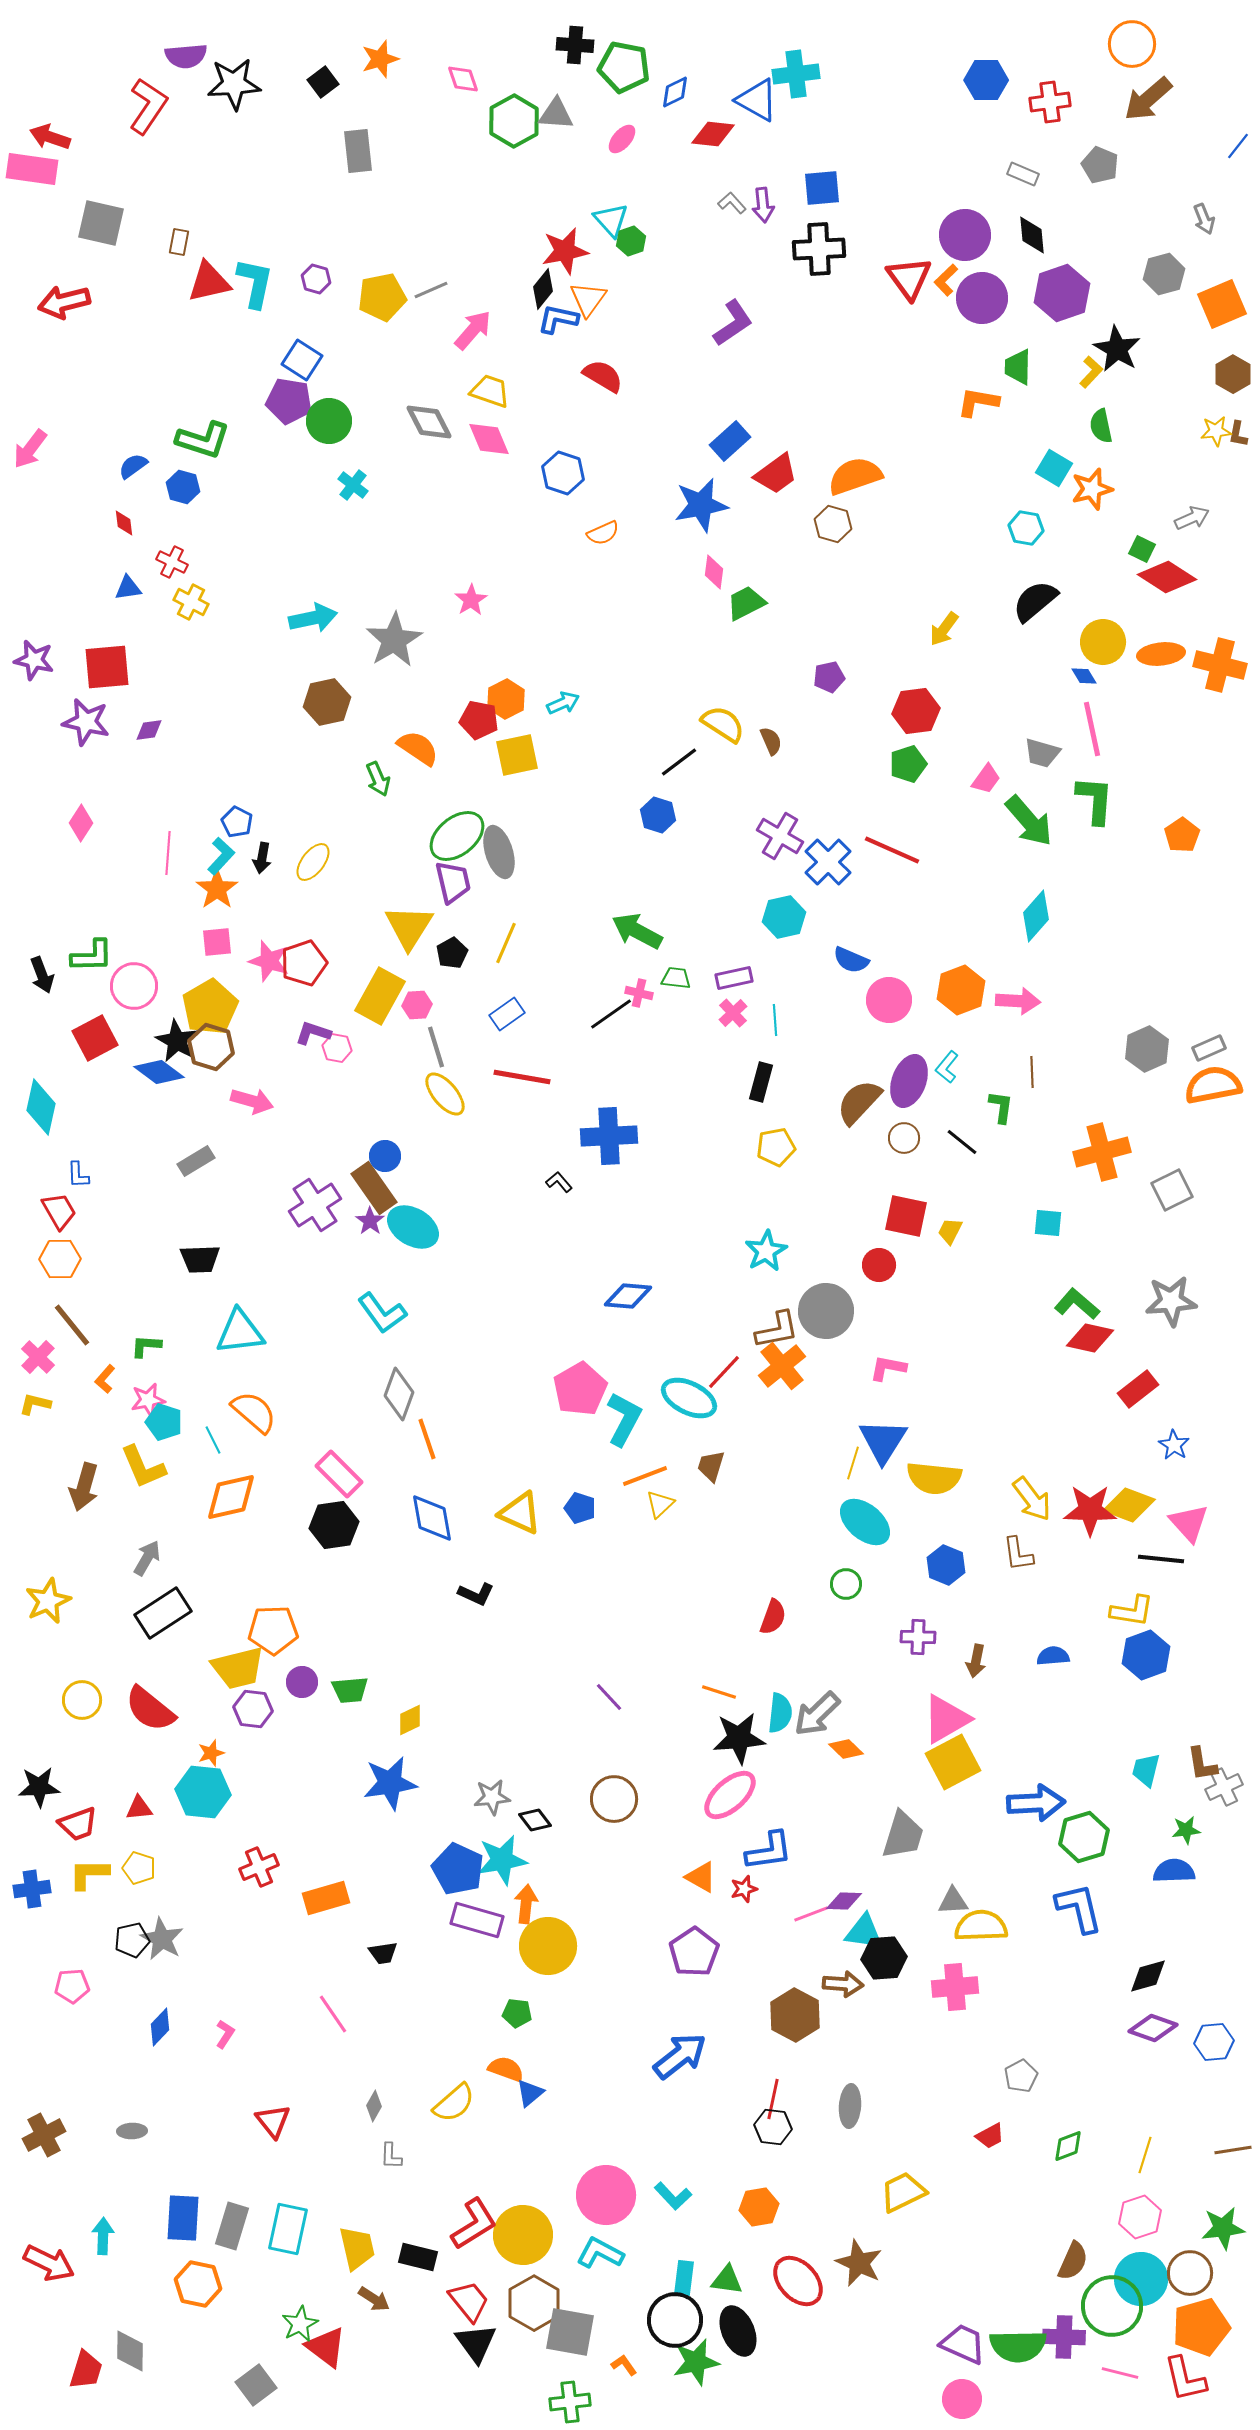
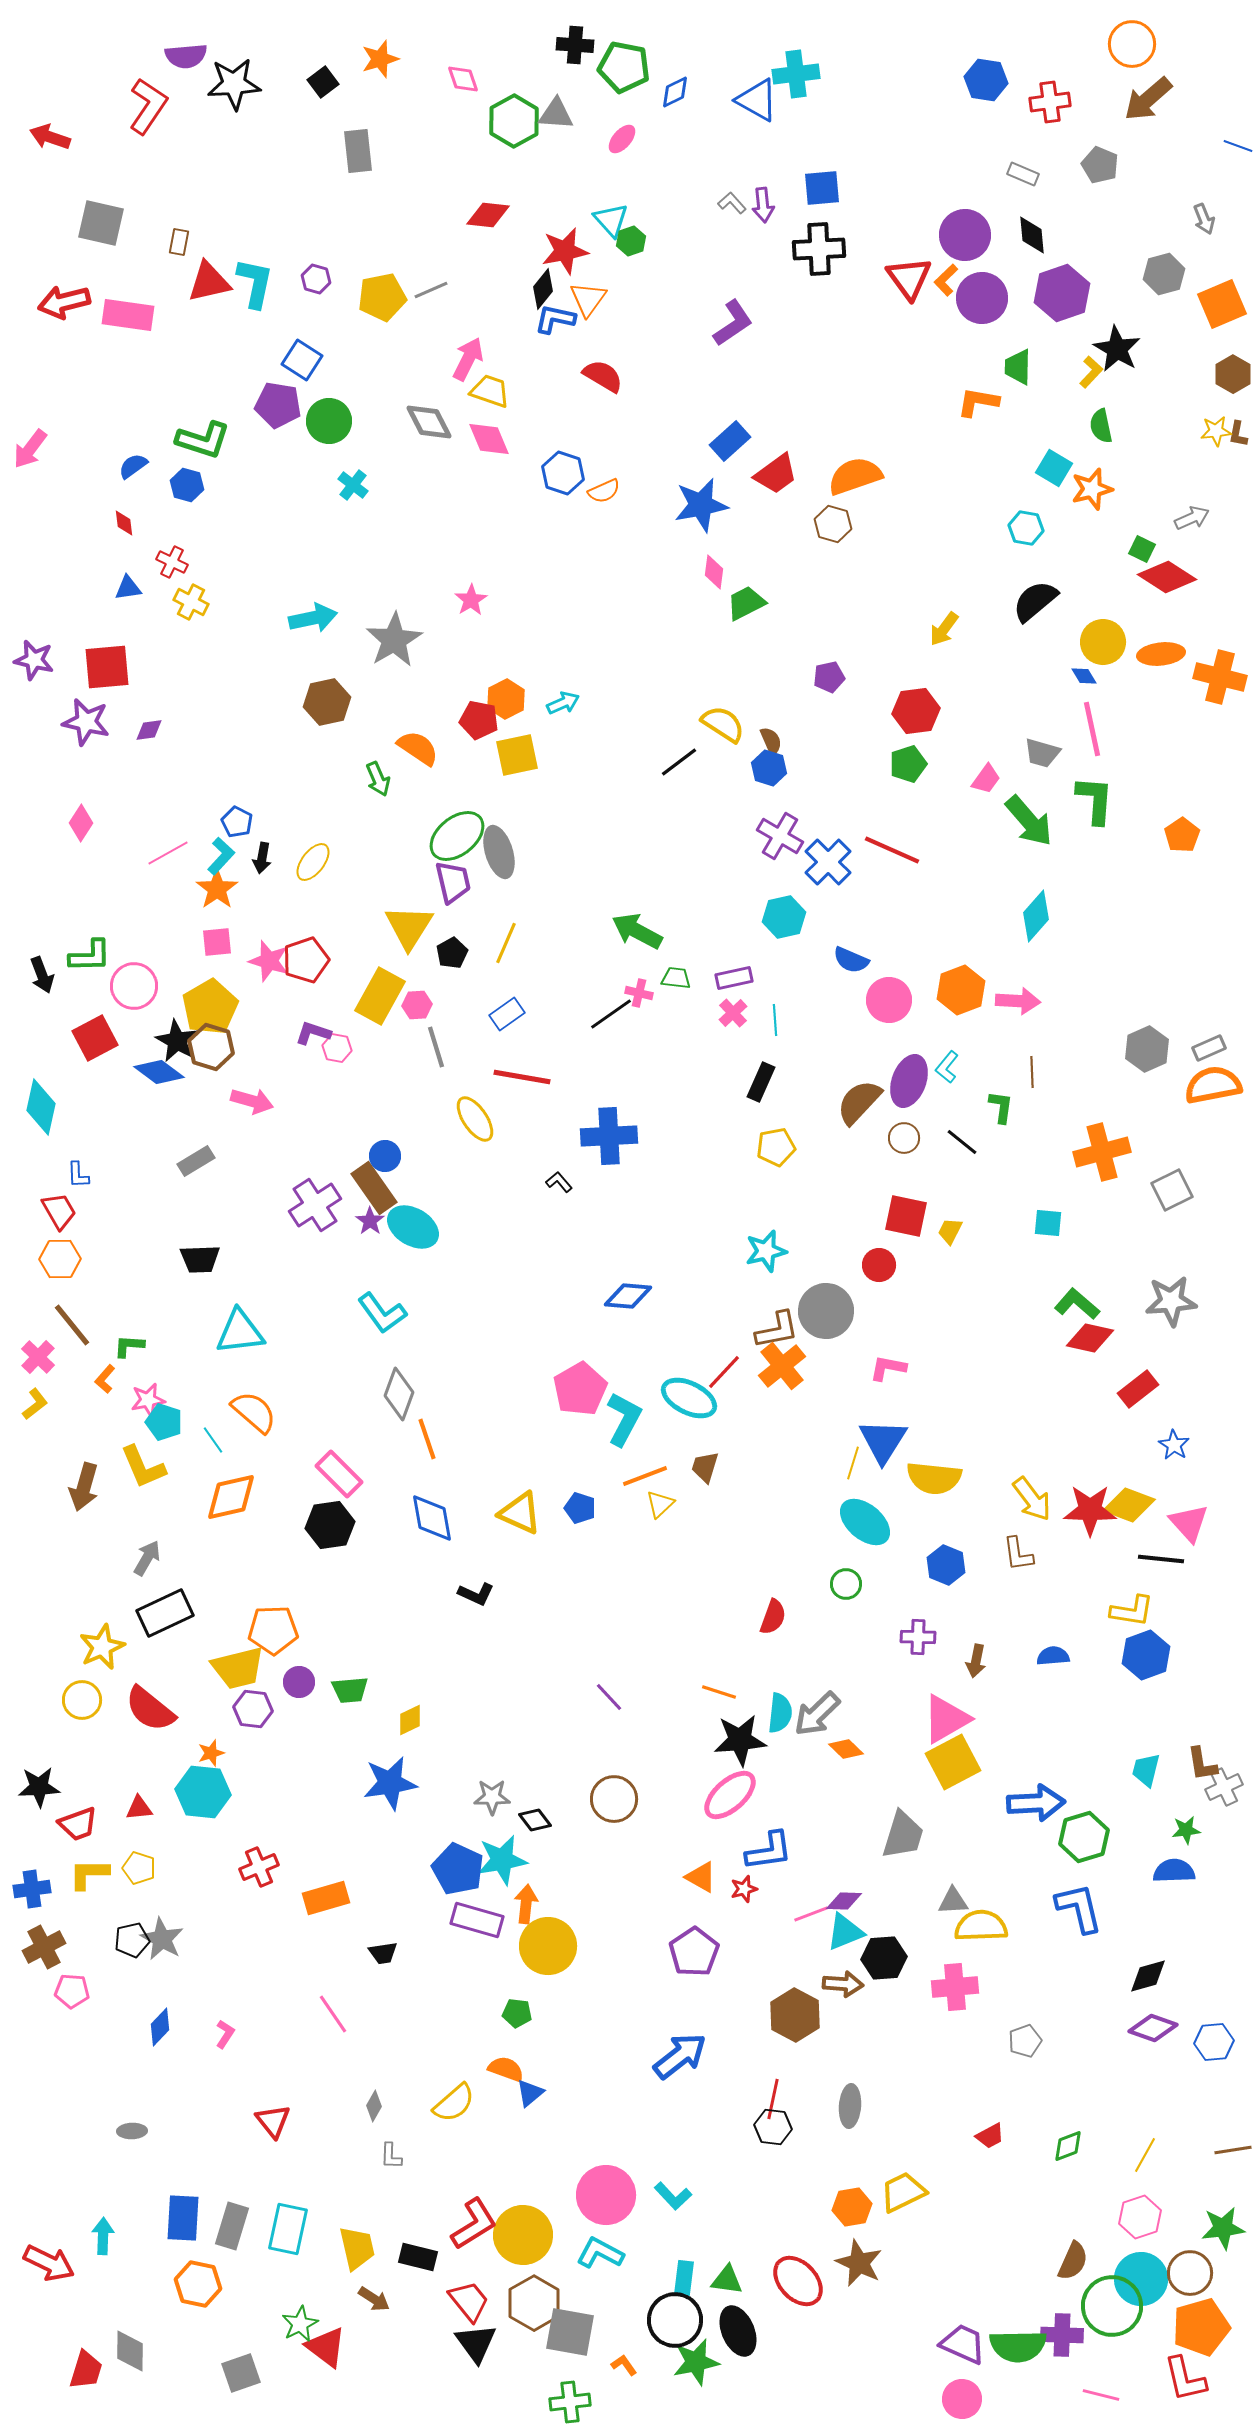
blue hexagon at (986, 80): rotated 9 degrees clockwise
red diamond at (713, 134): moved 225 px left, 81 px down
blue line at (1238, 146): rotated 72 degrees clockwise
pink rectangle at (32, 169): moved 96 px right, 146 px down
blue L-shape at (558, 319): moved 3 px left
pink arrow at (473, 330): moved 5 px left, 29 px down; rotated 15 degrees counterclockwise
purple pentagon at (289, 401): moved 11 px left, 4 px down
blue hexagon at (183, 487): moved 4 px right, 2 px up
orange semicircle at (603, 533): moved 1 px right, 42 px up
orange cross at (1220, 665): moved 12 px down
blue hexagon at (658, 815): moved 111 px right, 47 px up
pink line at (168, 853): rotated 57 degrees clockwise
green L-shape at (92, 956): moved 2 px left
red pentagon at (304, 963): moved 2 px right, 3 px up
black rectangle at (761, 1082): rotated 9 degrees clockwise
yellow ellipse at (445, 1094): moved 30 px right, 25 px down; rotated 6 degrees clockwise
cyan star at (766, 1251): rotated 15 degrees clockwise
green L-shape at (146, 1346): moved 17 px left
yellow L-shape at (35, 1404): rotated 128 degrees clockwise
cyan line at (213, 1440): rotated 8 degrees counterclockwise
brown trapezoid at (711, 1466): moved 6 px left, 1 px down
black hexagon at (334, 1525): moved 4 px left
yellow star at (48, 1601): moved 54 px right, 46 px down
black rectangle at (163, 1613): moved 2 px right; rotated 8 degrees clockwise
purple circle at (302, 1682): moved 3 px left
black star at (739, 1738): moved 1 px right, 2 px down
gray star at (492, 1797): rotated 6 degrees clockwise
cyan triangle at (864, 1932): moved 19 px left; rotated 30 degrees counterclockwise
pink pentagon at (72, 1986): moved 5 px down; rotated 8 degrees clockwise
gray pentagon at (1021, 2076): moved 4 px right, 35 px up; rotated 8 degrees clockwise
brown cross at (44, 2135): moved 188 px up
yellow line at (1145, 2155): rotated 12 degrees clockwise
orange hexagon at (759, 2207): moved 93 px right
purple cross at (1064, 2337): moved 2 px left, 2 px up
pink line at (1120, 2373): moved 19 px left, 22 px down
gray square at (256, 2385): moved 15 px left, 12 px up; rotated 18 degrees clockwise
